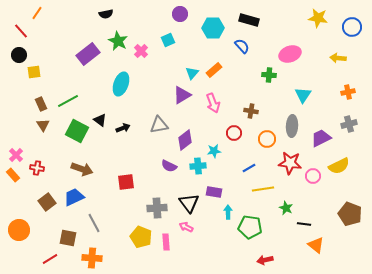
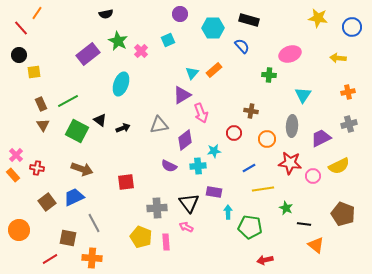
red line at (21, 31): moved 3 px up
pink arrow at (213, 103): moved 12 px left, 10 px down
brown pentagon at (350, 214): moved 7 px left
